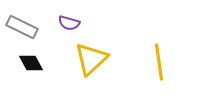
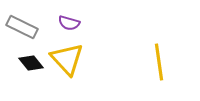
yellow triangle: moved 24 px left; rotated 30 degrees counterclockwise
black diamond: rotated 10 degrees counterclockwise
